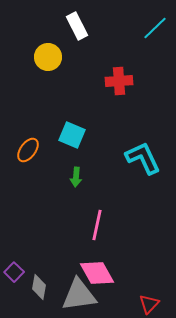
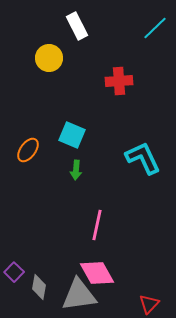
yellow circle: moved 1 px right, 1 px down
green arrow: moved 7 px up
